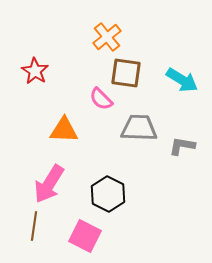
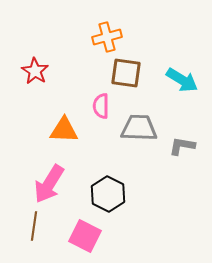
orange cross: rotated 24 degrees clockwise
pink semicircle: moved 7 px down; rotated 45 degrees clockwise
